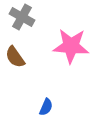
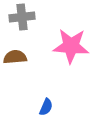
gray cross: rotated 35 degrees counterclockwise
brown semicircle: rotated 120 degrees clockwise
